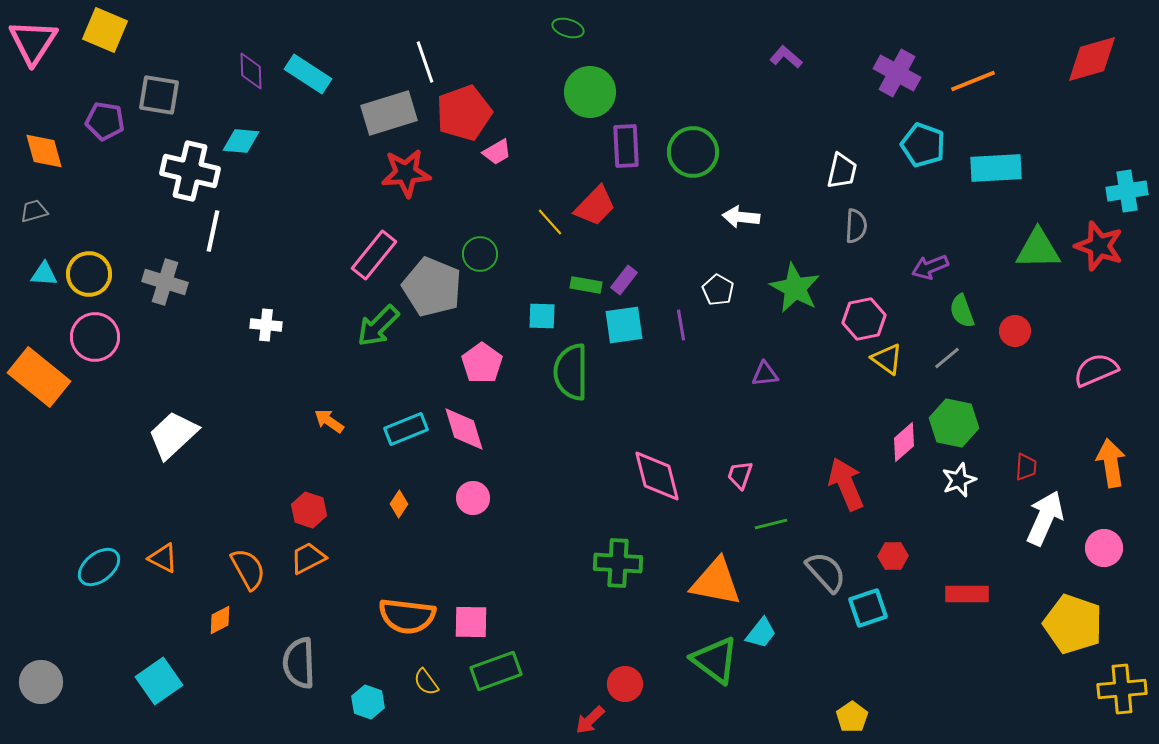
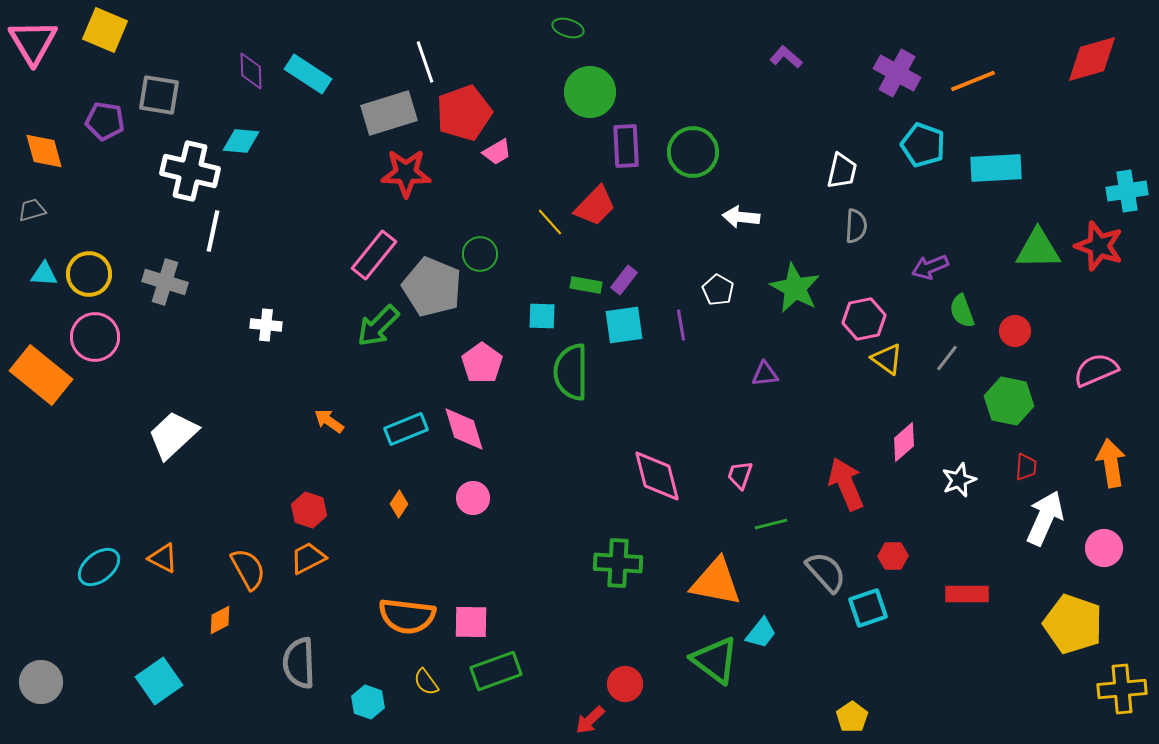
pink triangle at (33, 42): rotated 4 degrees counterclockwise
red star at (406, 173): rotated 6 degrees clockwise
gray trapezoid at (34, 211): moved 2 px left, 1 px up
gray line at (947, 358): rotated 12 degrees counterclockwise
orange rectangle at (39, 377): moved 2 px right, 2 px up
green hexagon at (954, 423): moved 55 px right, 22 px up
